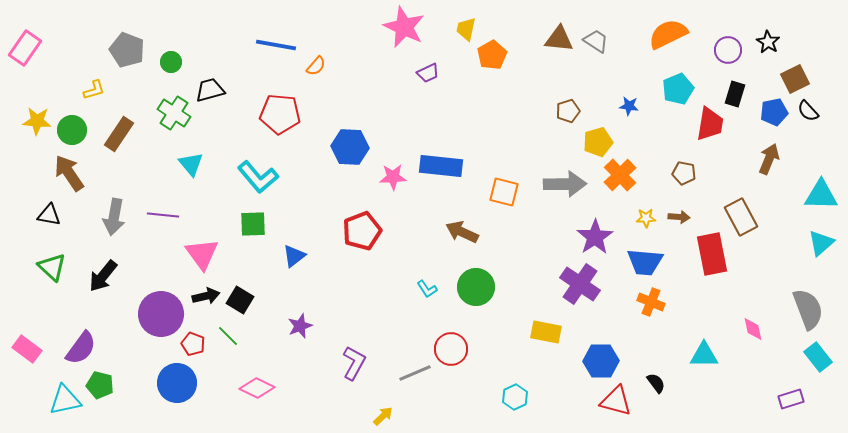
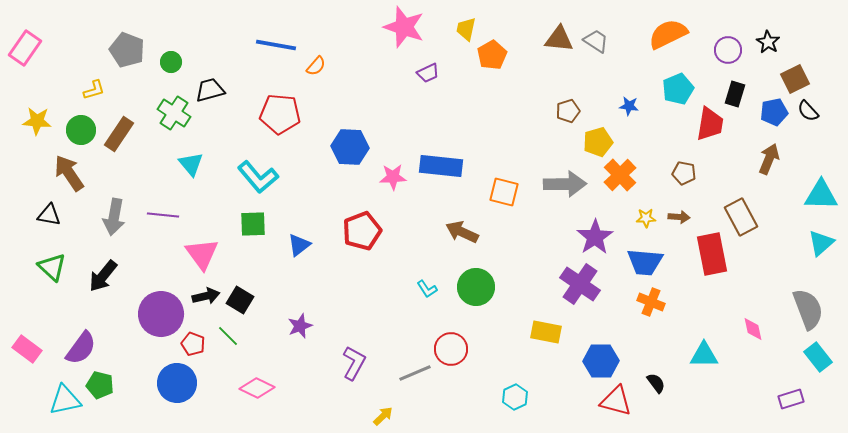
pink star at (404, 27): rotated 6 degrees counterclockwise
green circle at (72, 130): moved 9 px right
blue triangle at (294, 256): moved 5 px right, 11 px up
